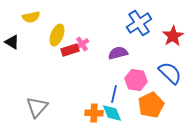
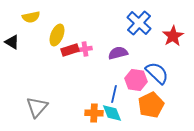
blue cross: rotated 15 degrees counterclockwise
pink cross: moved 3 px right, 5 px down; rotated 24 degrees clockwise
blue semicircle: moved 13 px left
